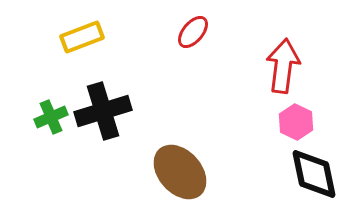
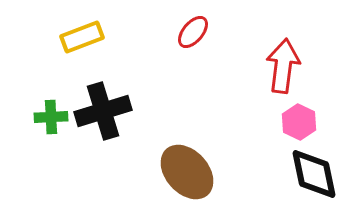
green cross: rotated 20 degrees clockwise
pink hexagon: moved 3 px right
brown ellipse: moved 7 px right
